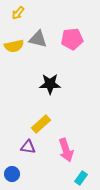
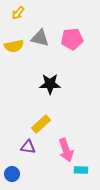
gray triangle: moved 2 px right, 1 px up
cyan rectangle: moved 8 px up; rotated 56 degrees clockwise
